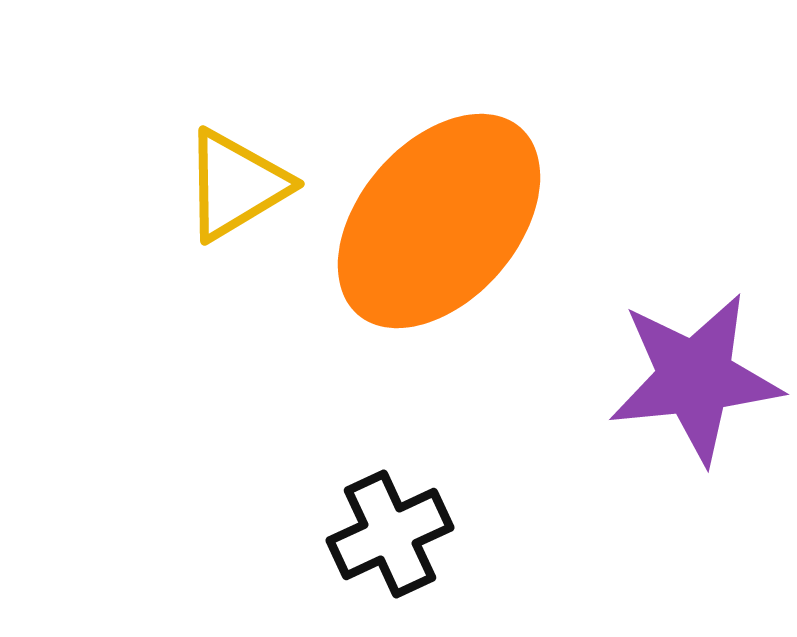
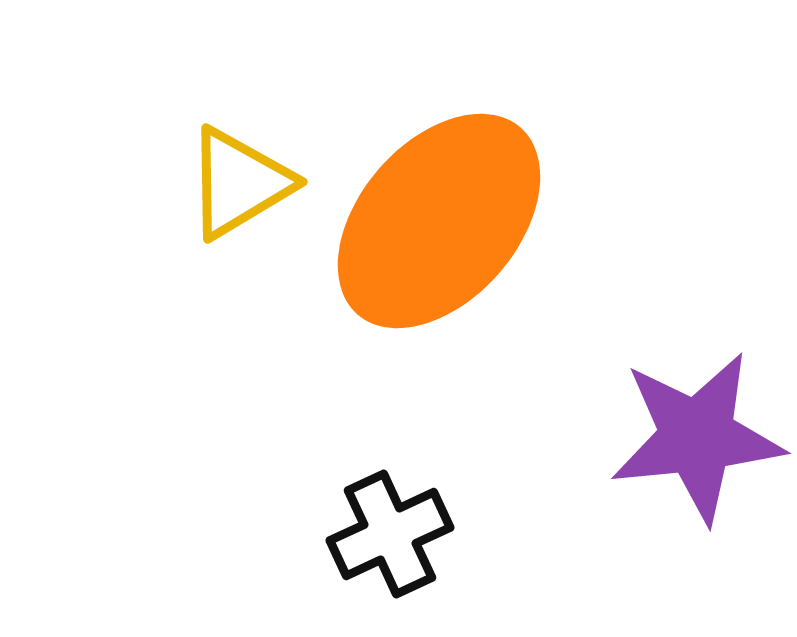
yellow triangle: moved 3 px right, 2 px up
purple star: moved 2 px right, 59 px down
